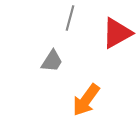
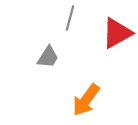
gray trapezoid: moved 4 px left, 4 px up
